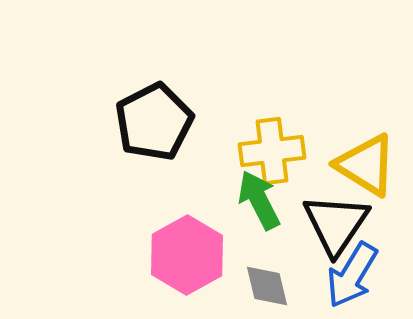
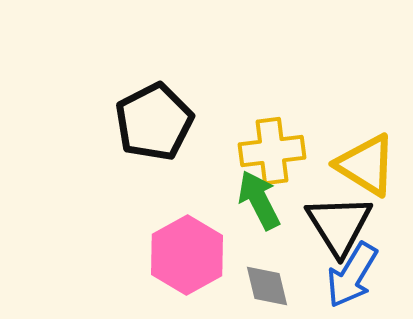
black triangle: moved 3 px right, 1 px down; rotated 6 degrees counterclockwise
